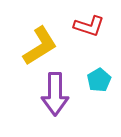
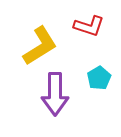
cyan pentagon: moved 2 px up
